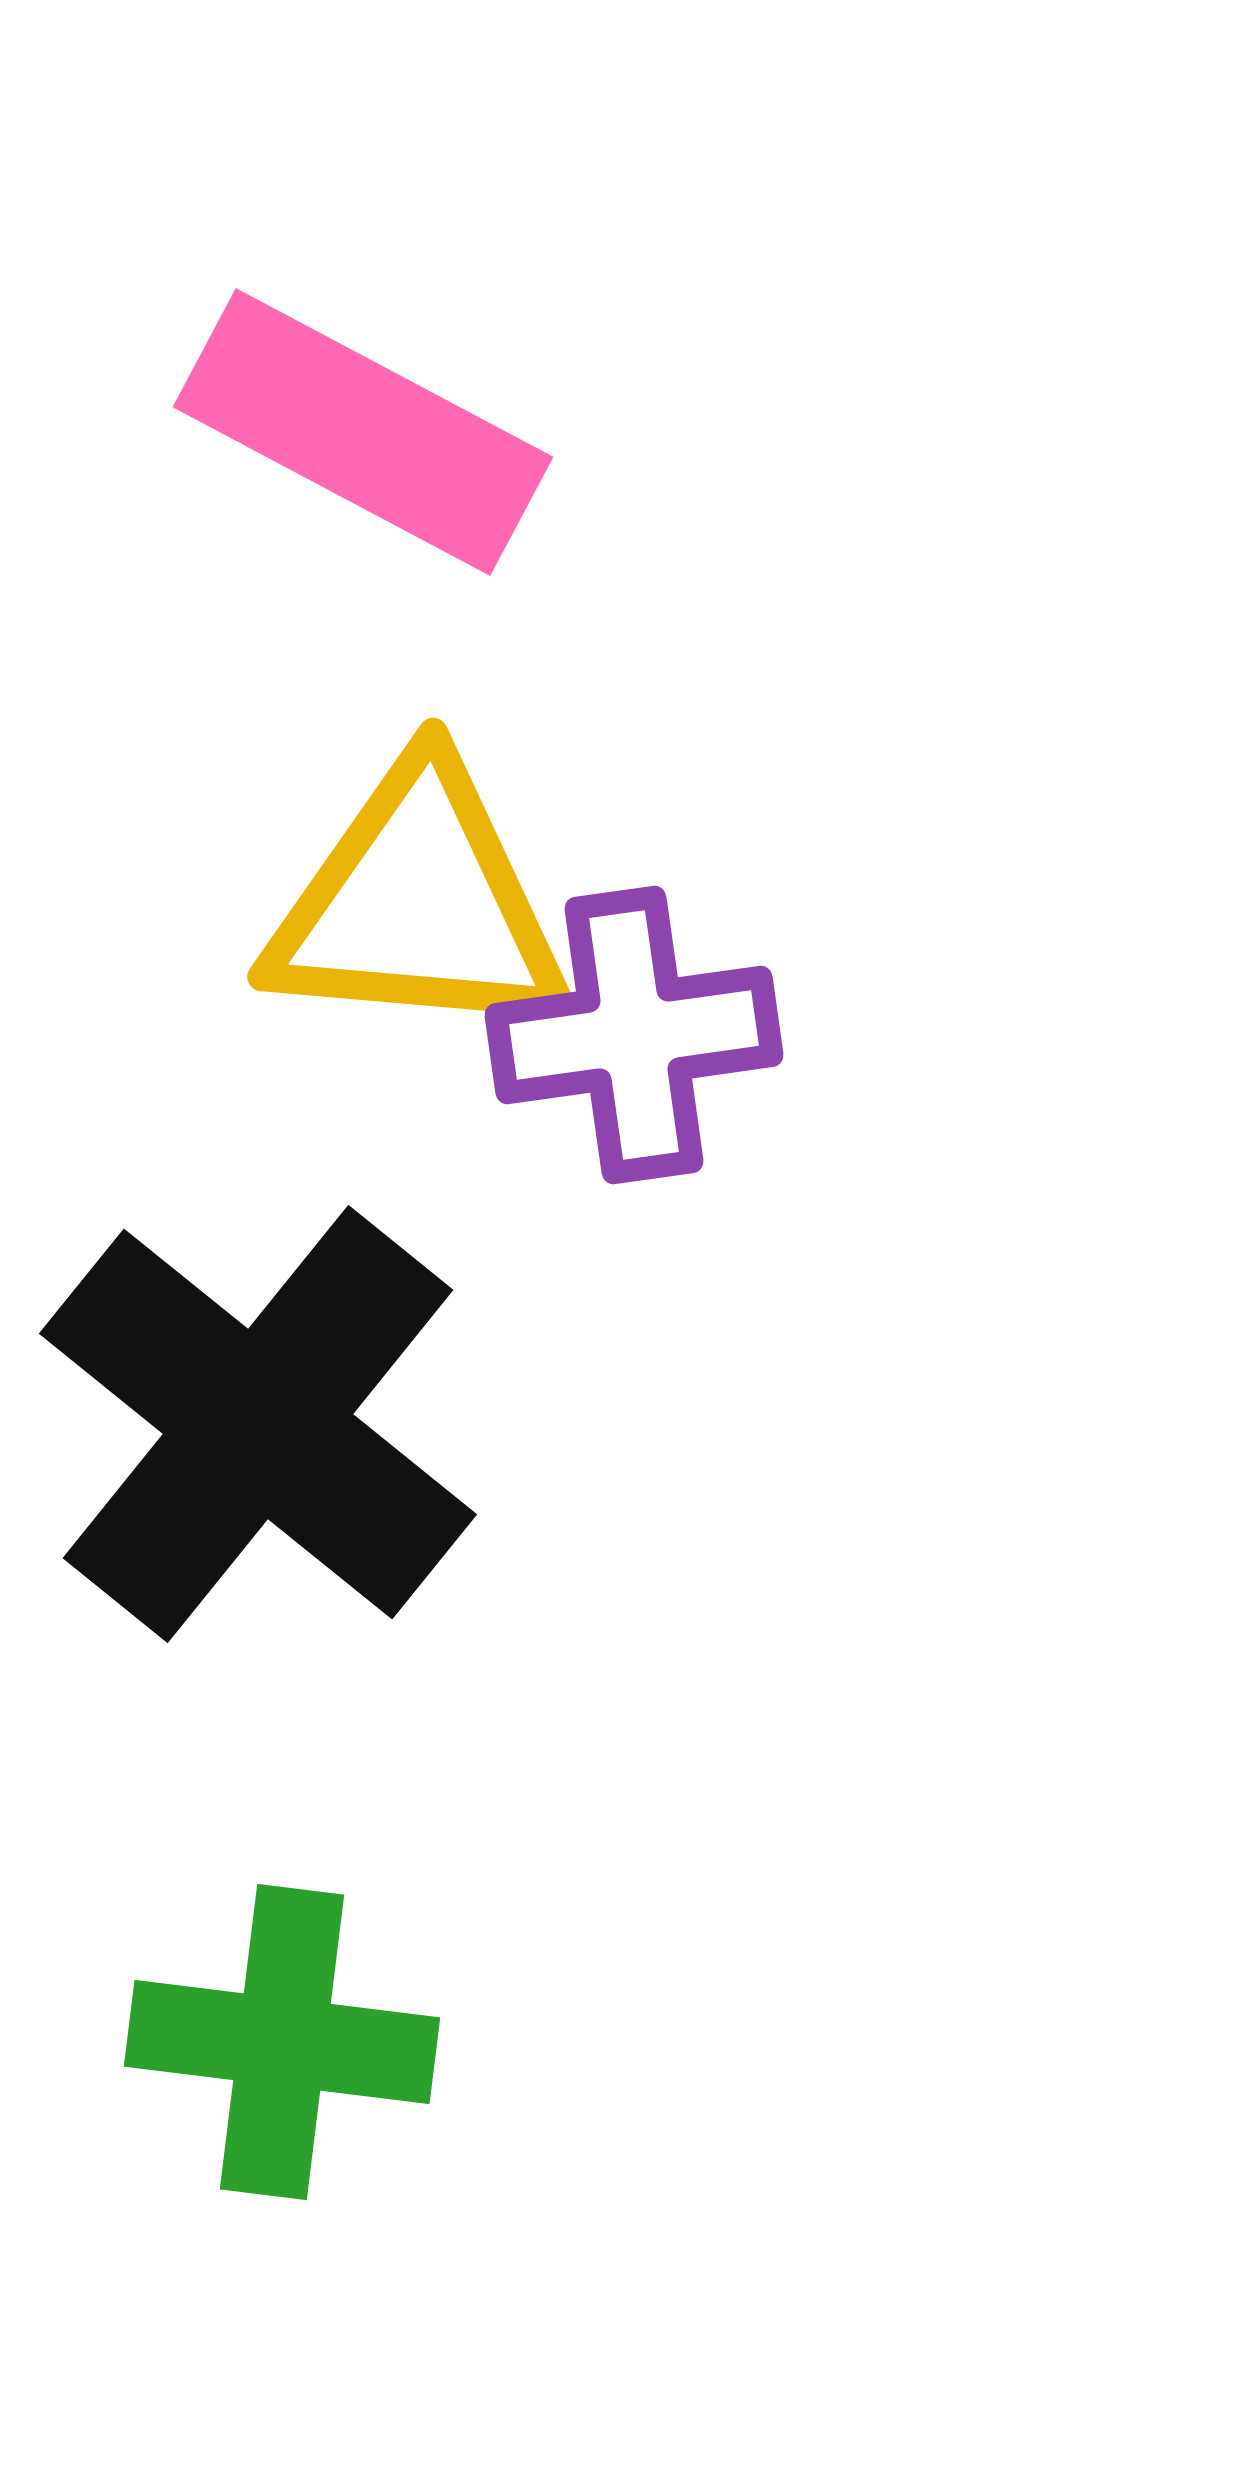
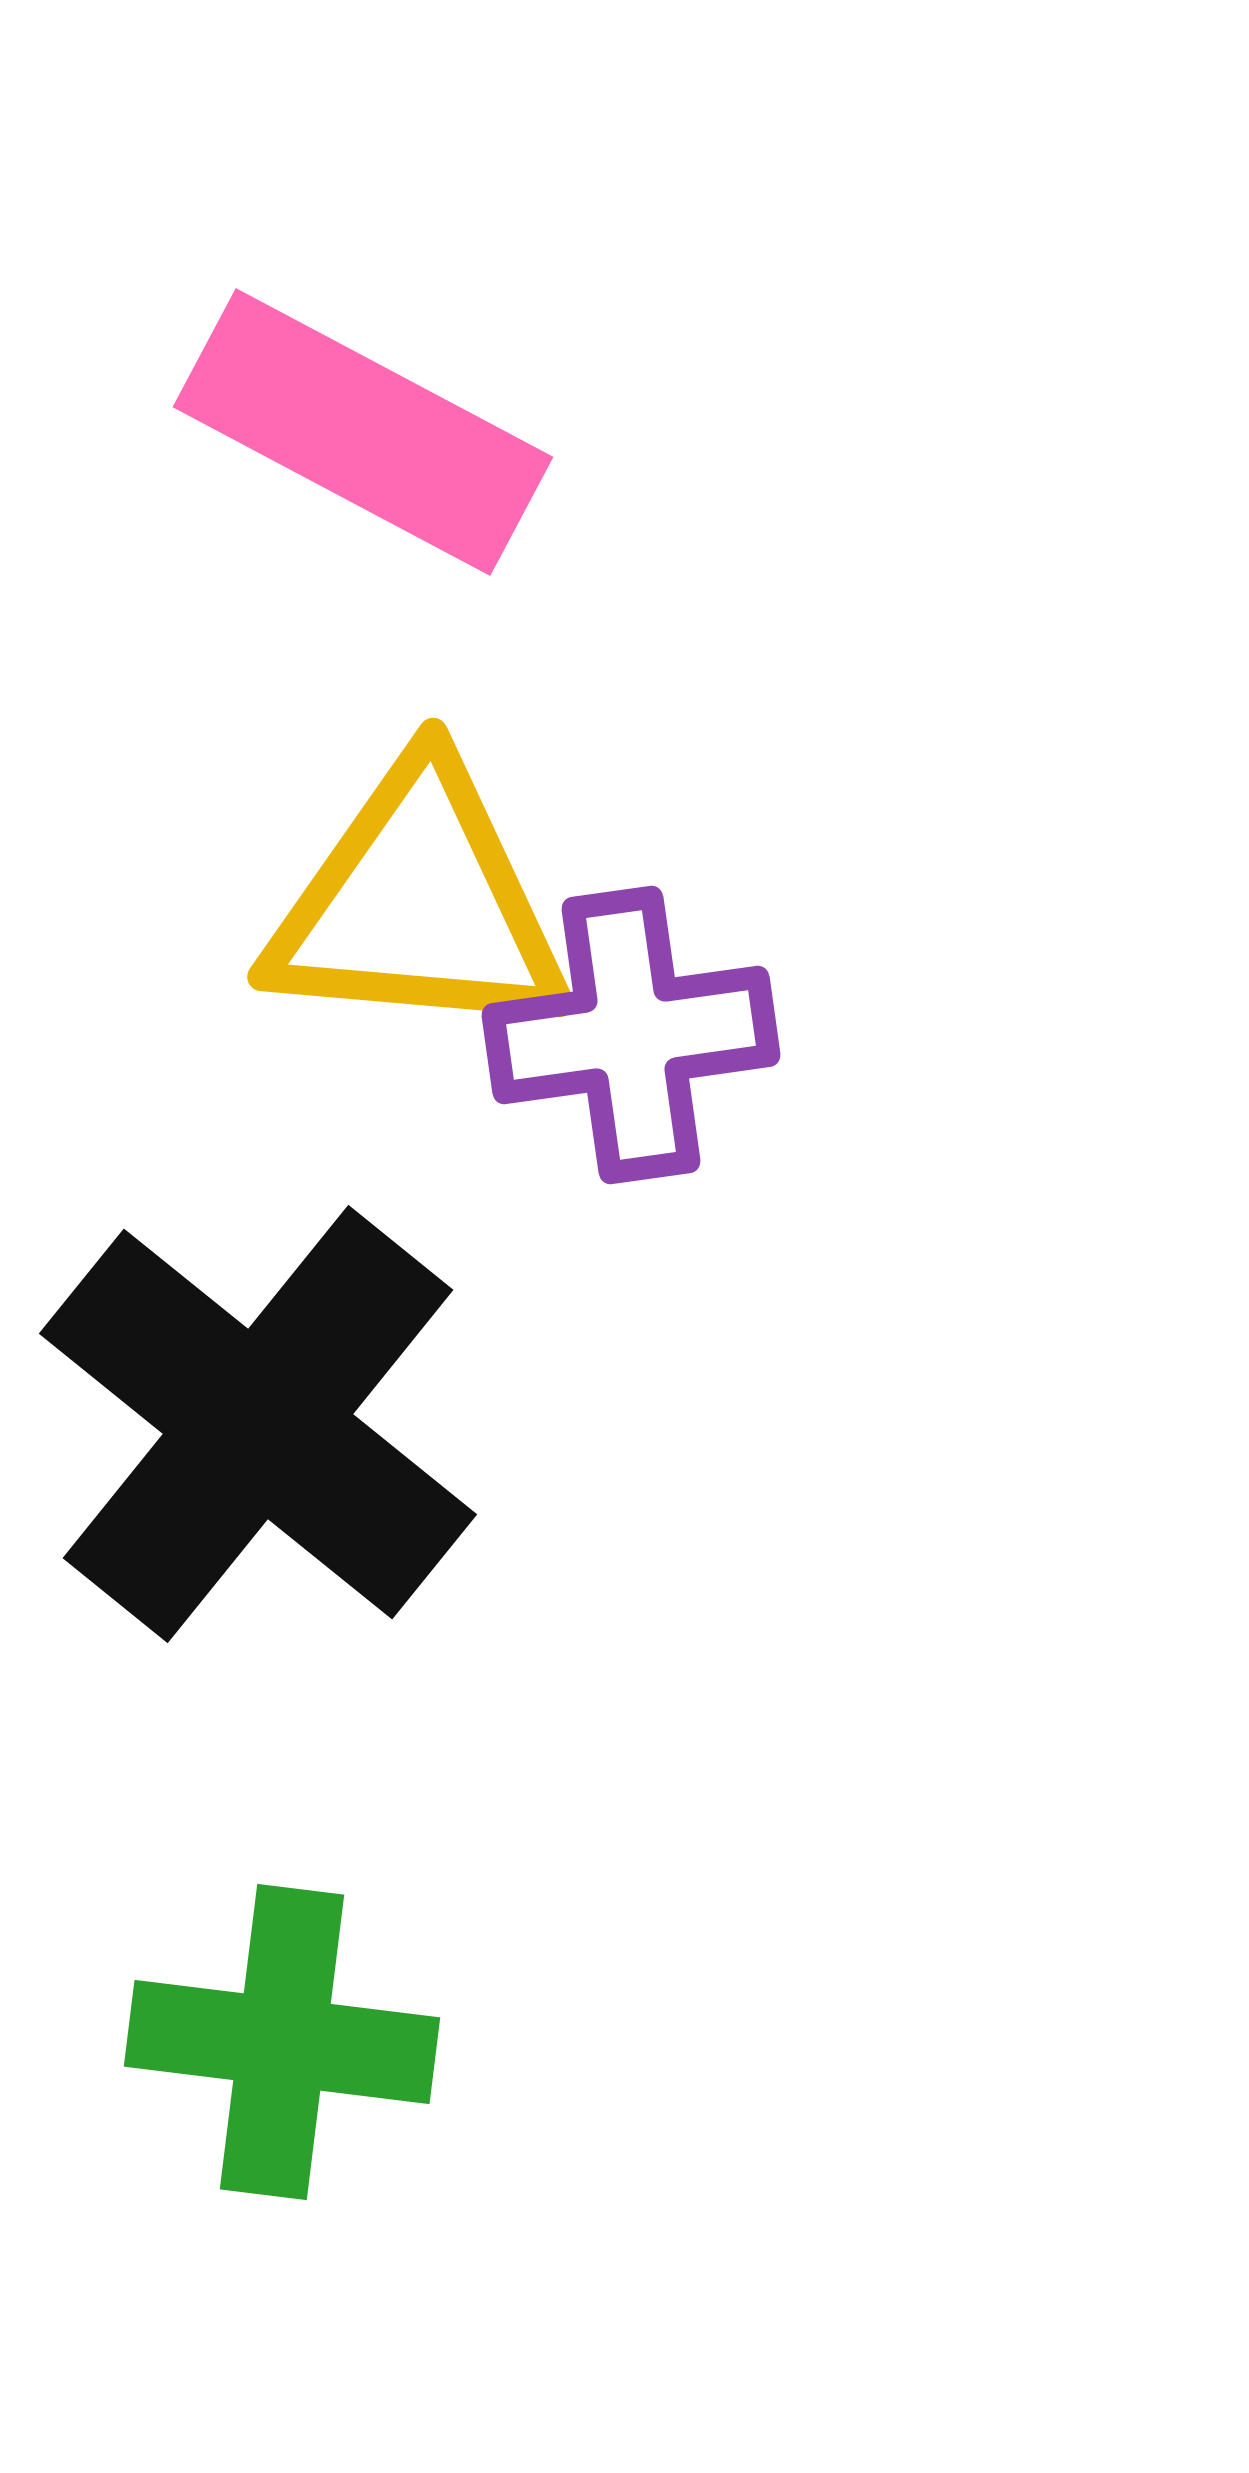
purple cross: moved 3 px left
